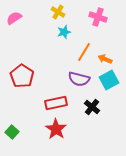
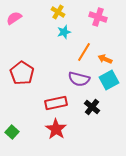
red pentagon: moved 3 px up
